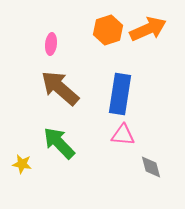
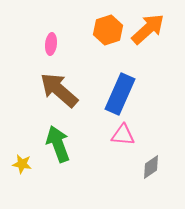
orange arrow: rotated 18 degrees counterclockwise
brown arrow: moved 1 px left, 2 px down
blue rectangle: rotated 15 degrees clockwise
green arrow: moved 1 px left, 1 px down; rotated 24 degrees clockwise
gray diamond: rotated 70 degrees clockwise
